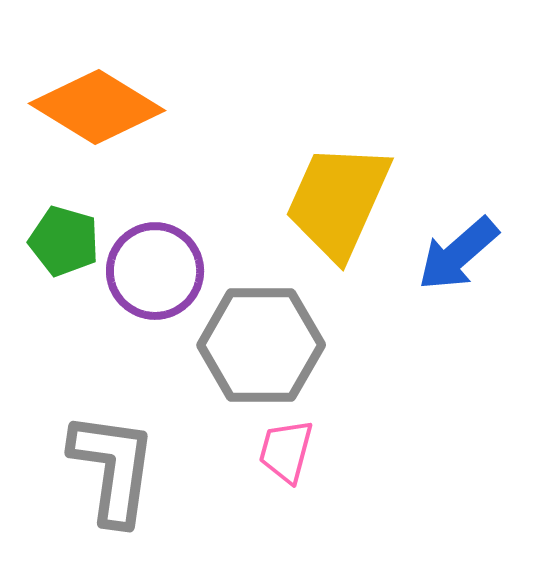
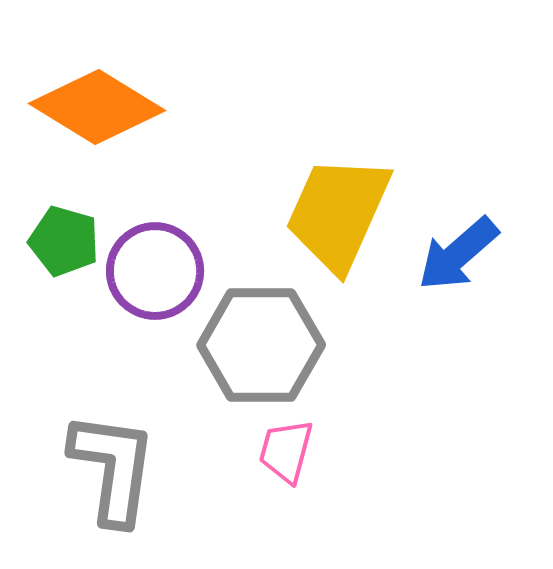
yellow trapezoid: moved 12 px down
